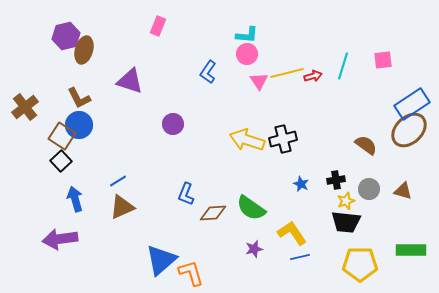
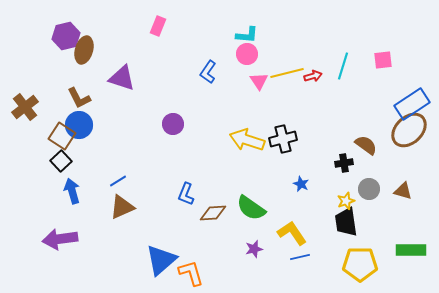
purple triangle at (130, 81): moved 8 px left, 3 px up
black cross at (336, 180): moved 8 px right, 17 px up
blue arrow at (75, 199): moved 3 px left, 8 px up
black trapezoid at (346, 222): rotated 76 degrees clockwise
